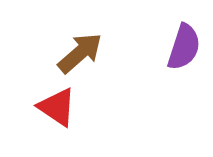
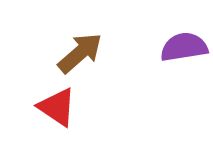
purple semicircle: rotated 117 degrees counterclockwise
